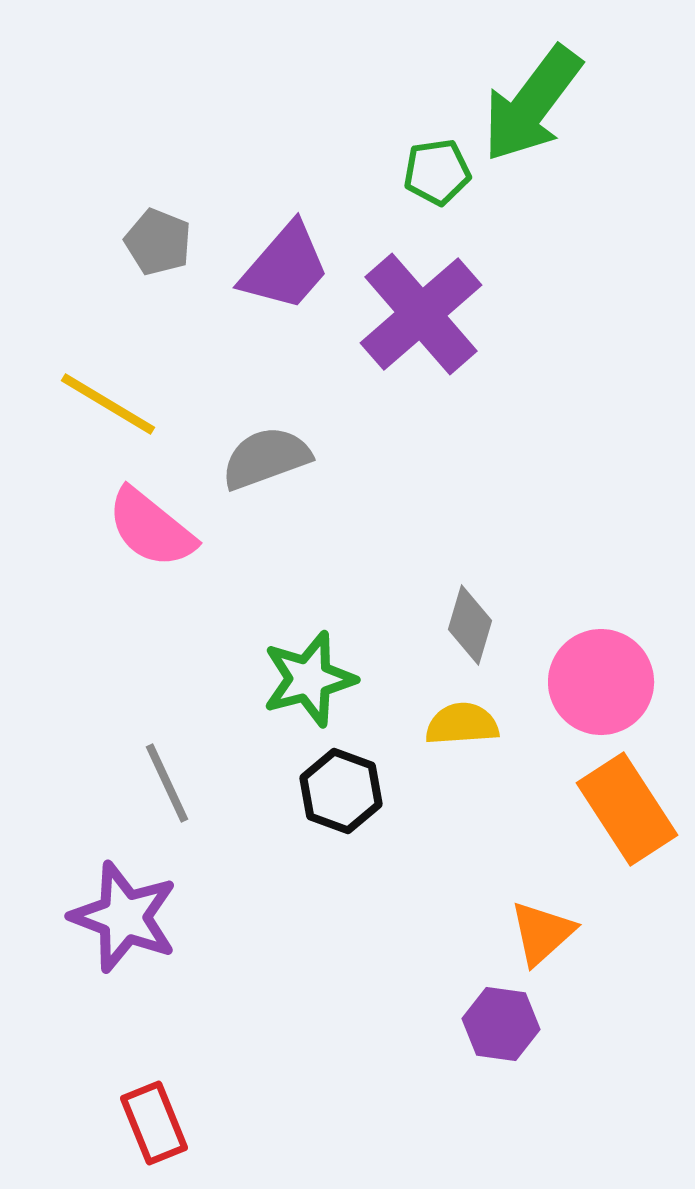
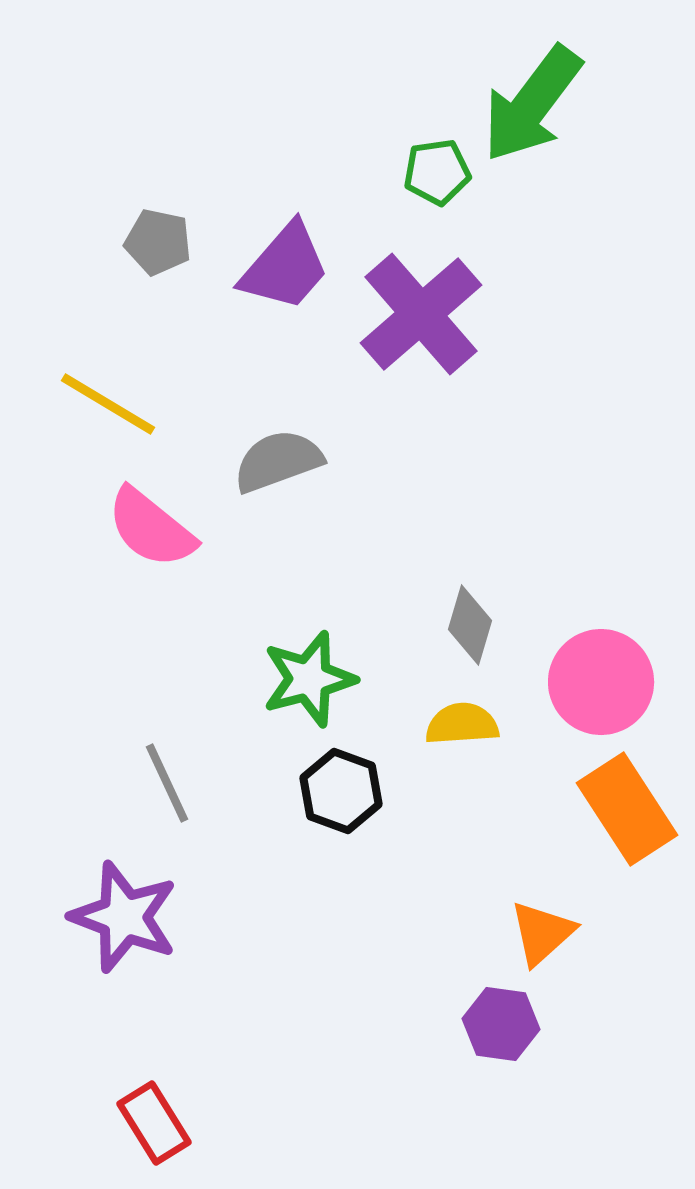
gray pentagon: rotated 10 degrees counterclockwise
gray semicircle: moved 12 px right, 3 px down
red rectangle: rotated 10 degrees counterclockwise
